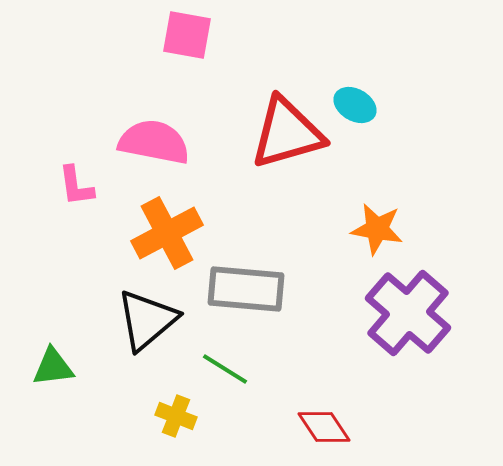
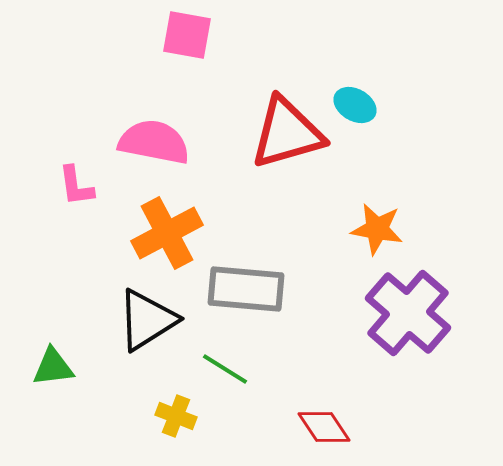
black triangle: rotated 8 degrees clockwise
